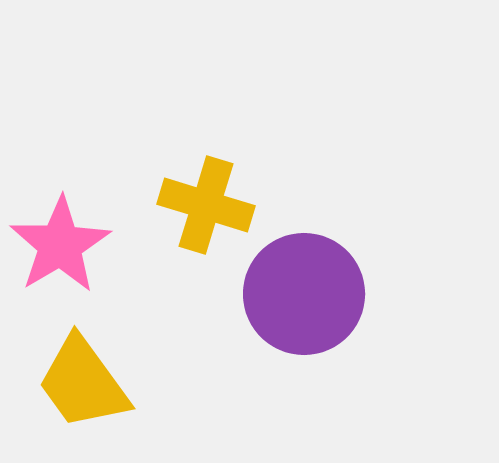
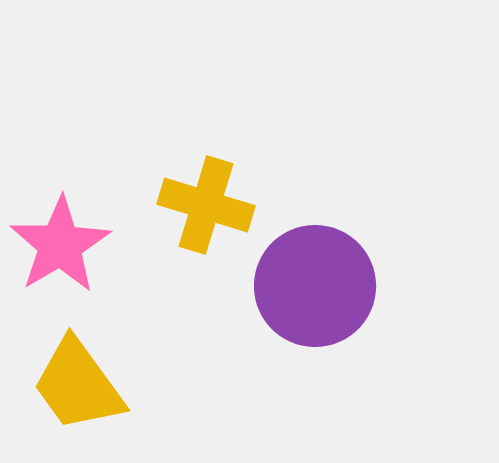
purple circle: moved 11 px right, 8 px up
yellow trapezoid: moved 5 px left, 2 px down
